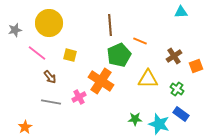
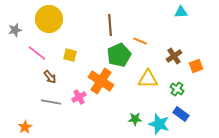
yellow circle: moved 4 px up
